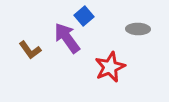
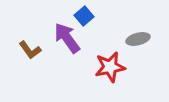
gray ellipse: moved 10 px down; rotated 15 degrees counterclockwise
red star: rotated 12 degrees clockwise
